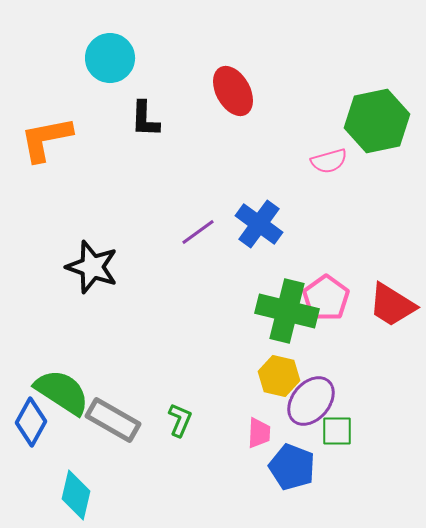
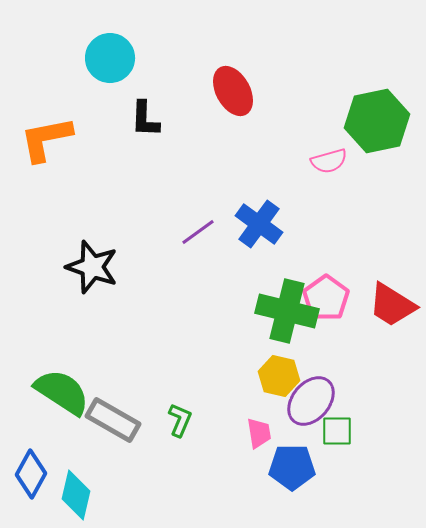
blue diamond: moved 52 px down
pink trapezoid: rotated 12 degrees counterclockwise
blue pentagon: rotated 21 degrees counterclockwise
